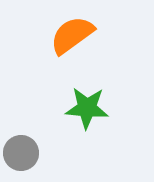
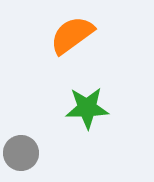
green star: rotated 6 degrees counterclockwise
